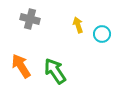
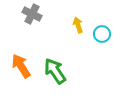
gray cross: moved 2 px right, 5 px up; rotated 12 degrees clockwise
